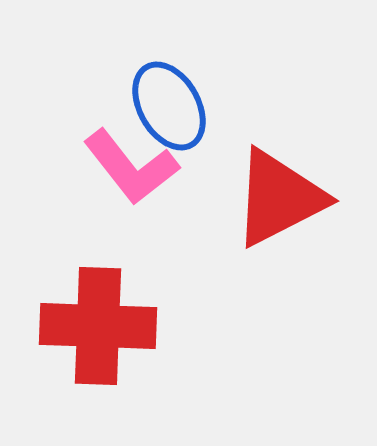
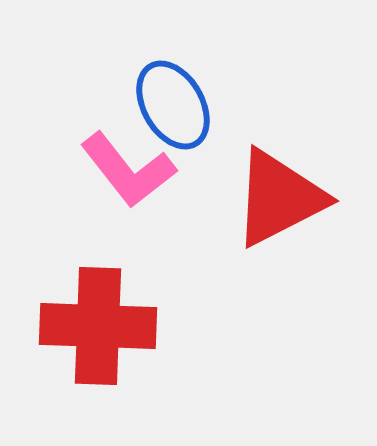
blue ellipse: moved 4 px right, 1 px up
pink L-shape: moved 3 px left, 3 px down
